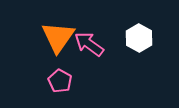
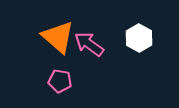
orange triangle: rotated 24 degrees counterclockwise
pink pentagon: rotated 20 degrees counterclockwise
